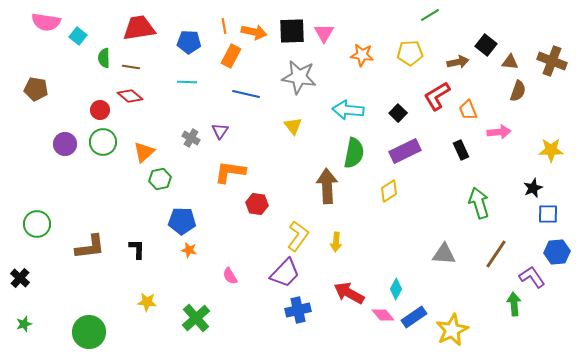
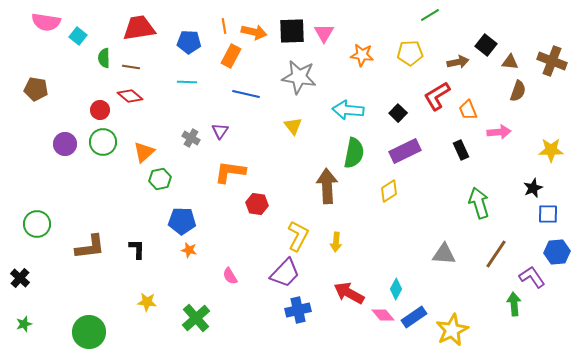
yellow L-shape at (298, 236): rotated 8 degrees counterclockwise
